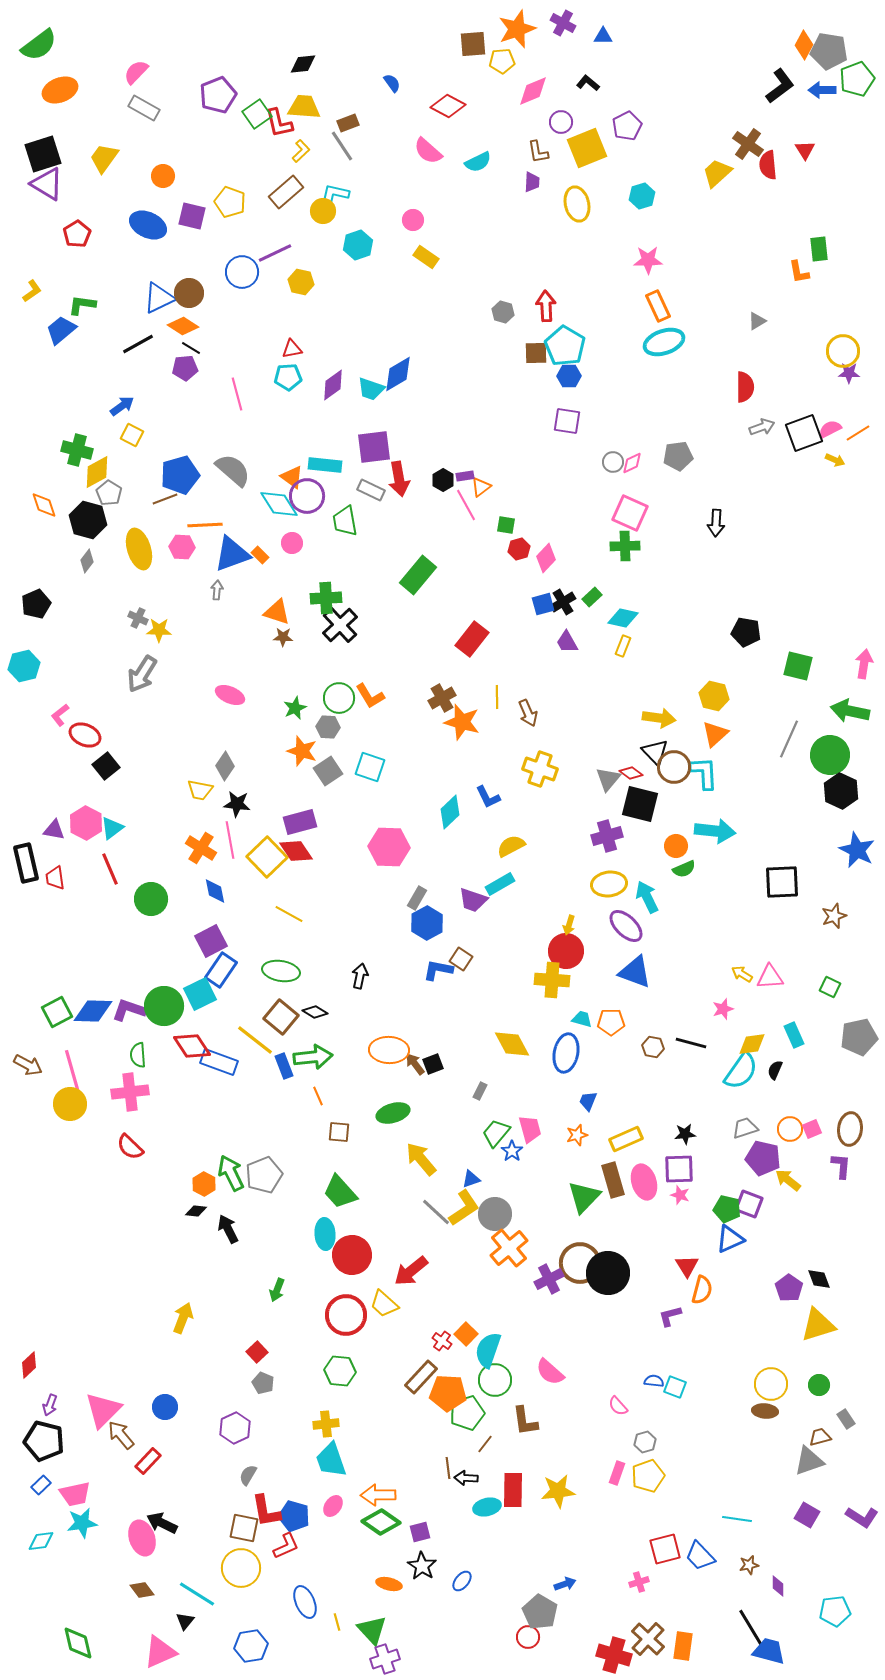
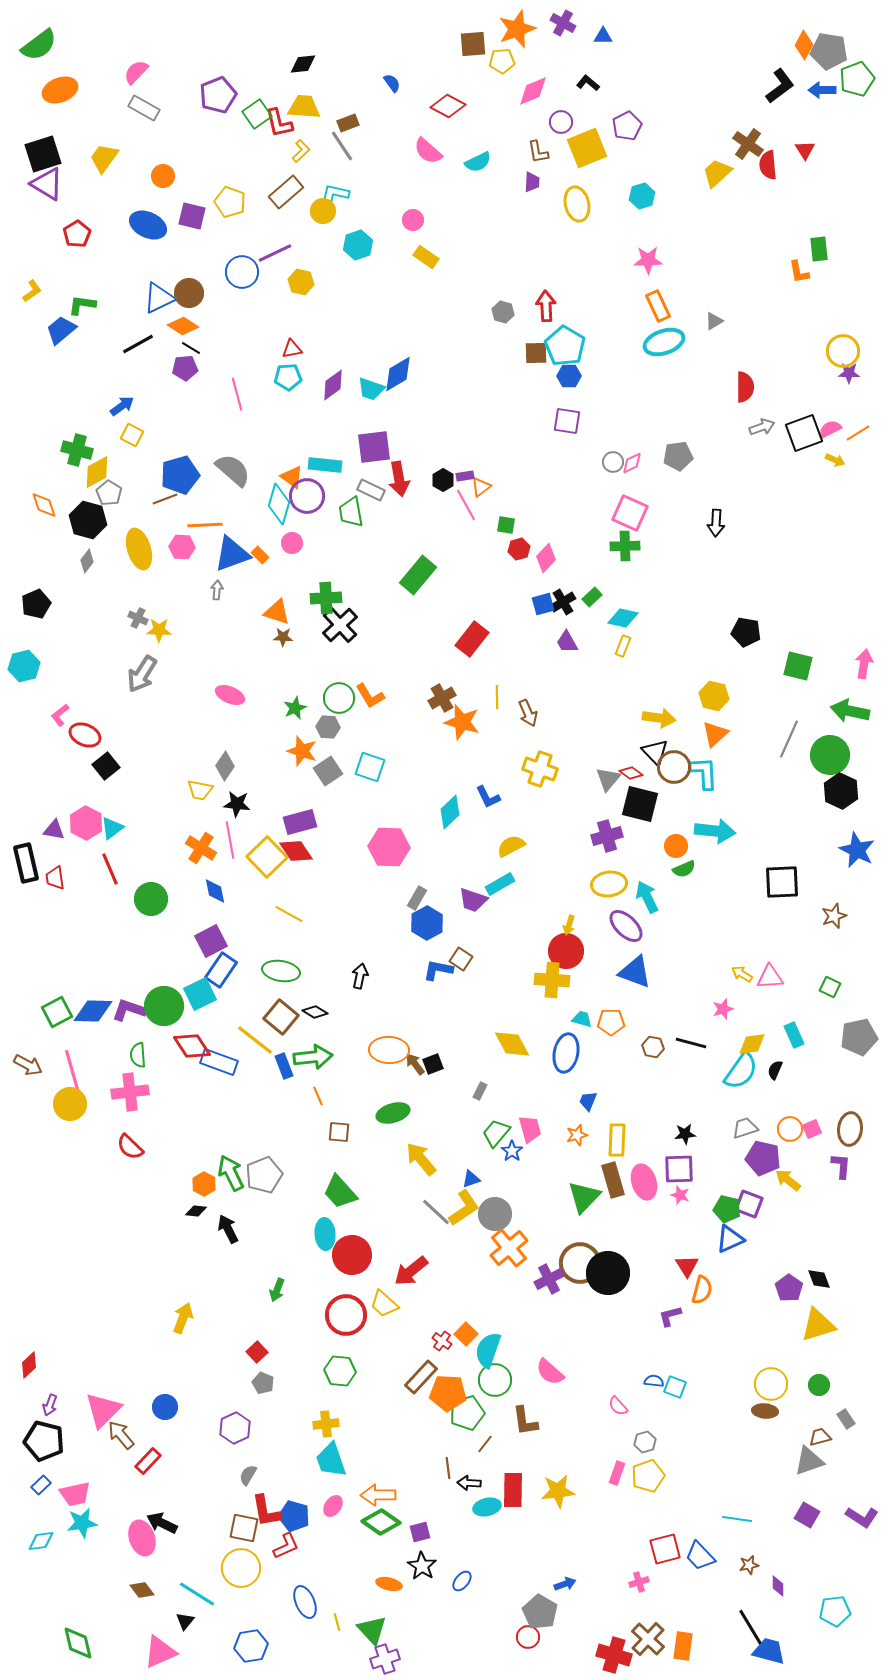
gray triangle at (757, 321): moved 43 px left
cyan diamond at (279, 504): rotated 48 degrees clockwise
green trapezoid at (345, 521): moved 6 px right, 9 px up
yellow rectangle at (626, 1139): moved 9 px left, 1 px down; rotated 64 degrees counterclockwise
black arrow at (466, 1478): moved 3 px right, 5 px down
